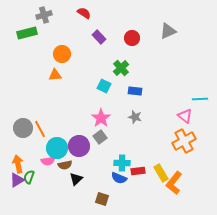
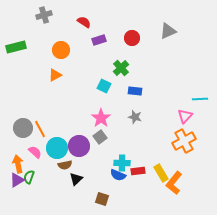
red semicircle: moved 9 px down
green rectangle: moved 11 px left, 14 px down
purple rectangle: moved 3 px down; rotated 64 degrees counterclockwise
orange circle: moved 1 px left, 4 px up
orange triangle: rotated 24 degrees counterclockwise
pink triangle: rotated 35 degrees clockwise
pink semicircle: moved 13 px left, 9 px up; rotated 128 degrees counterclockwise
blue semicircle: moved 1 px left, 3 px up
